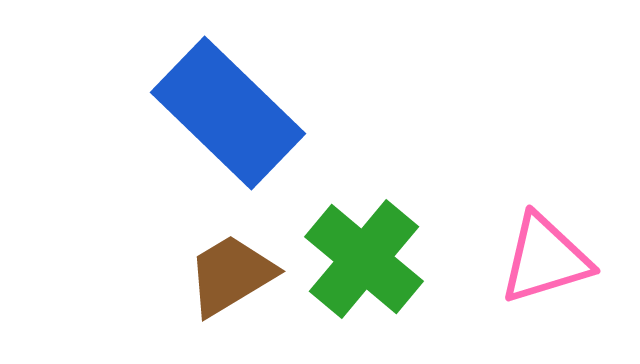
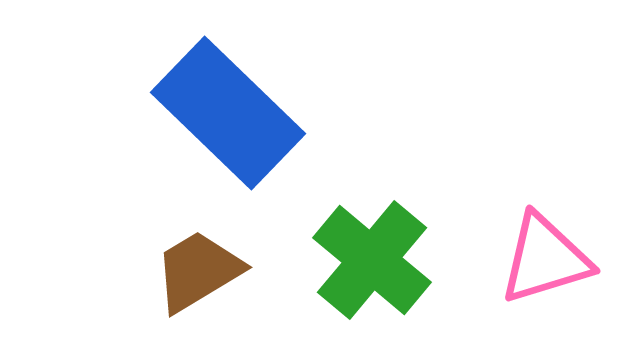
green cross: moved 8 px right, 1 px down
brown trapezoid: moved 33 px left, 4 px up
